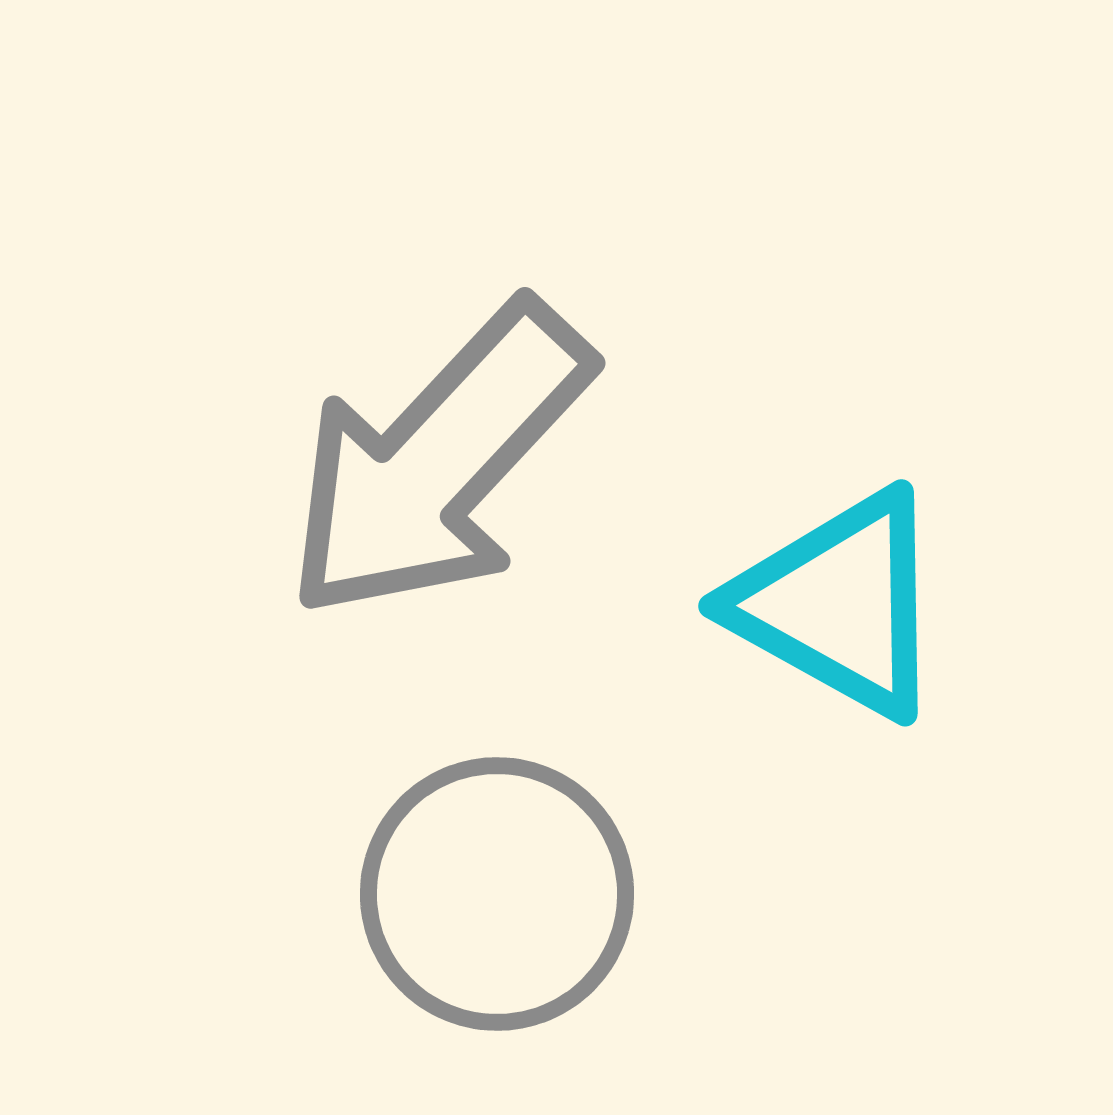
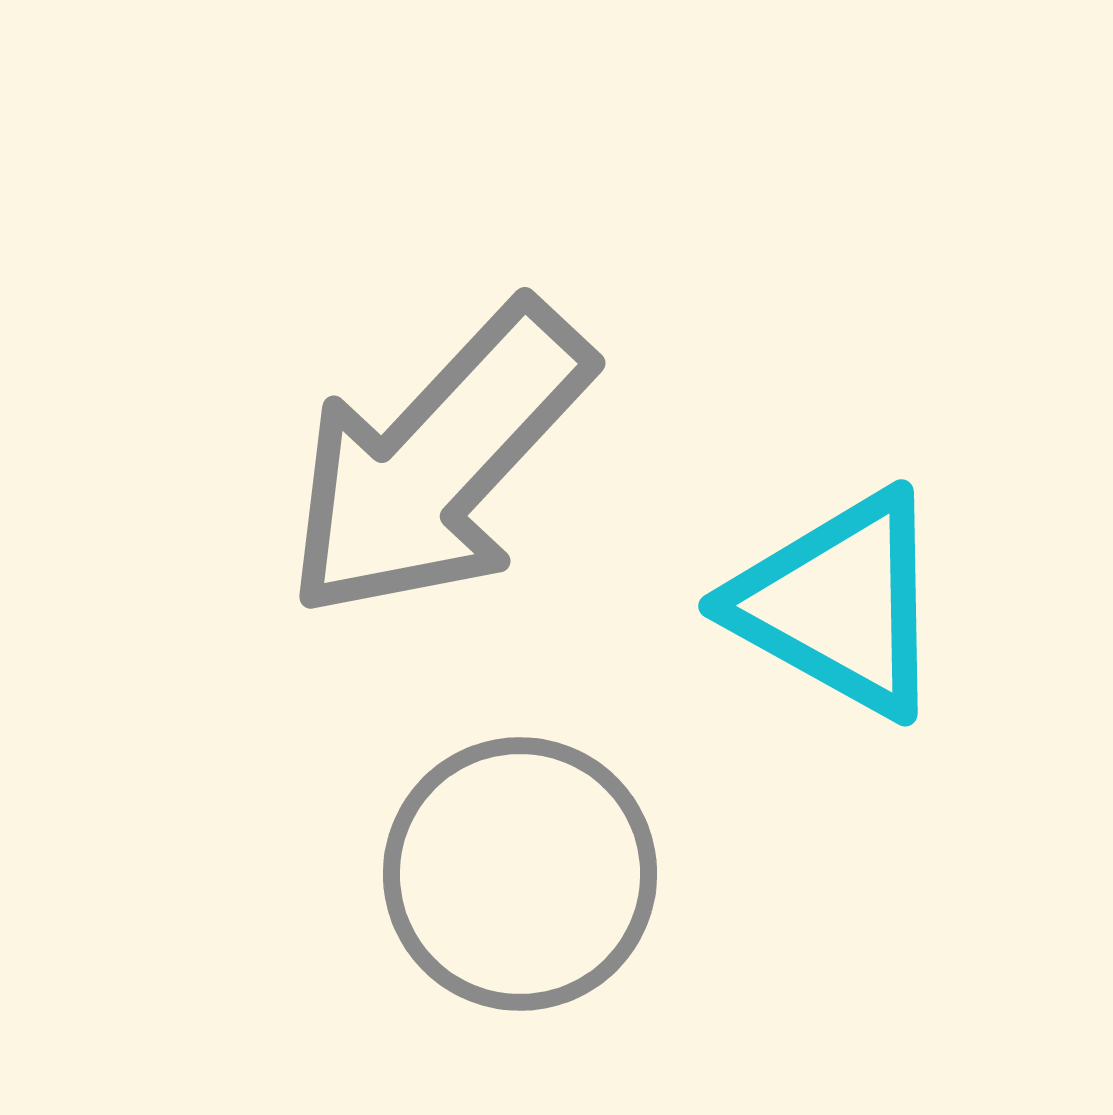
gray circle: moved 23 px right, 20 px up
